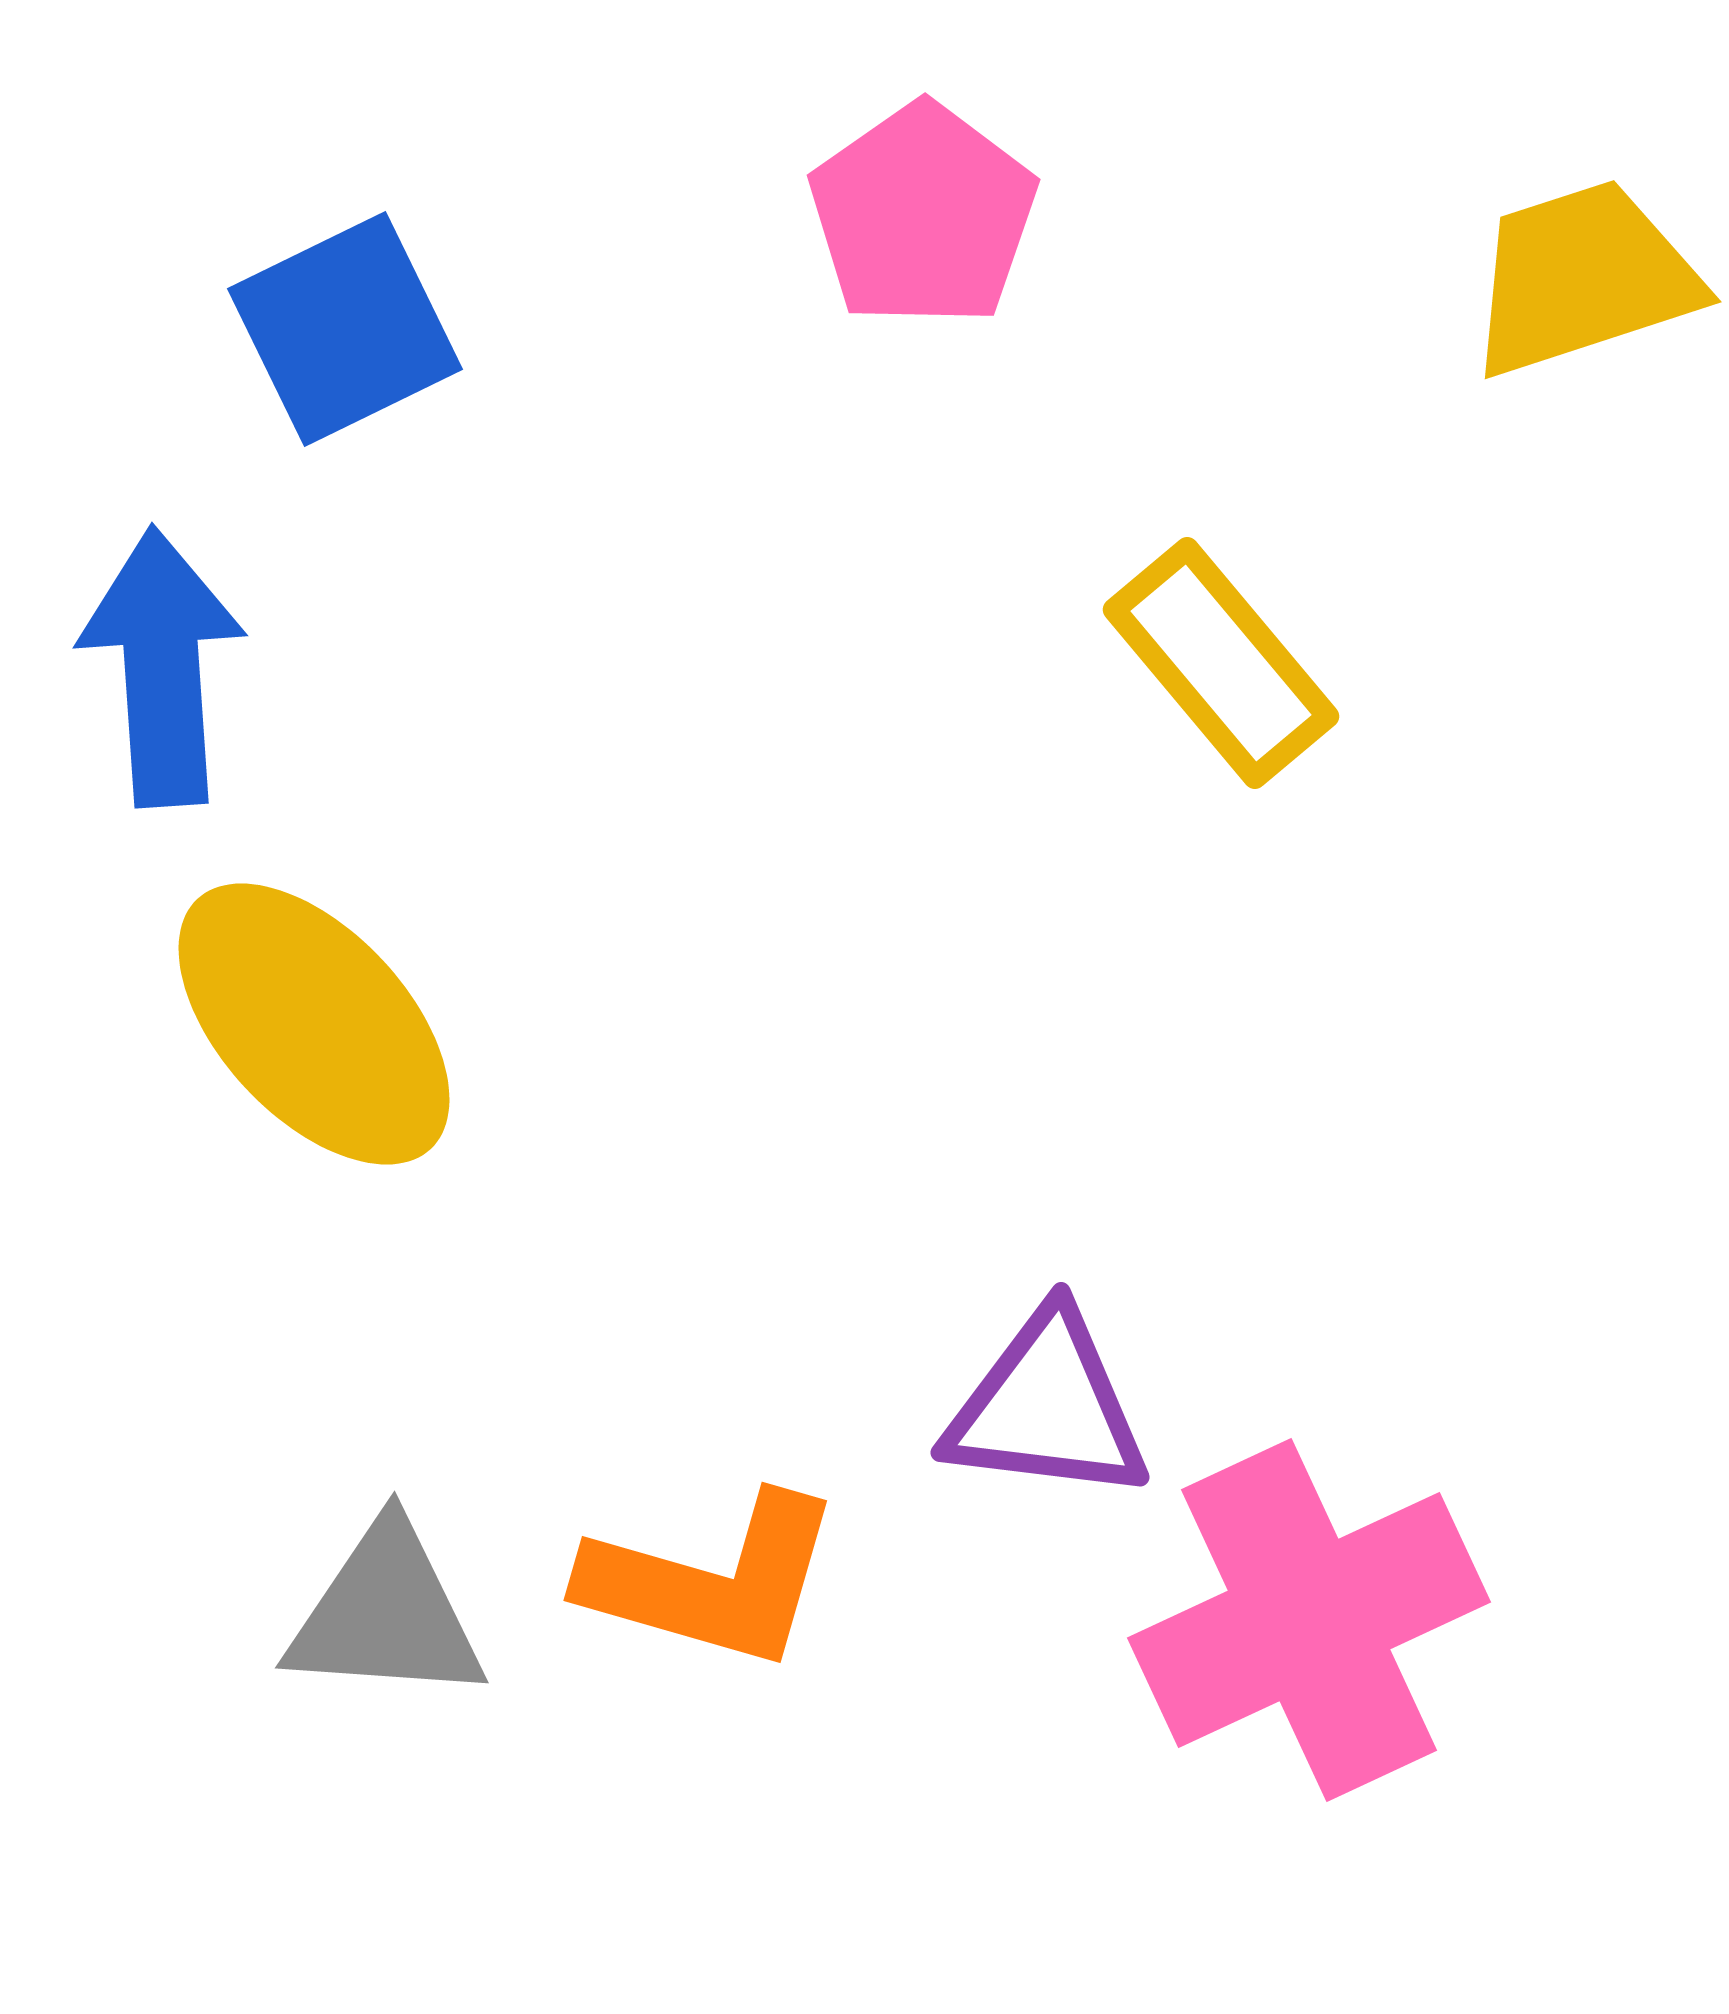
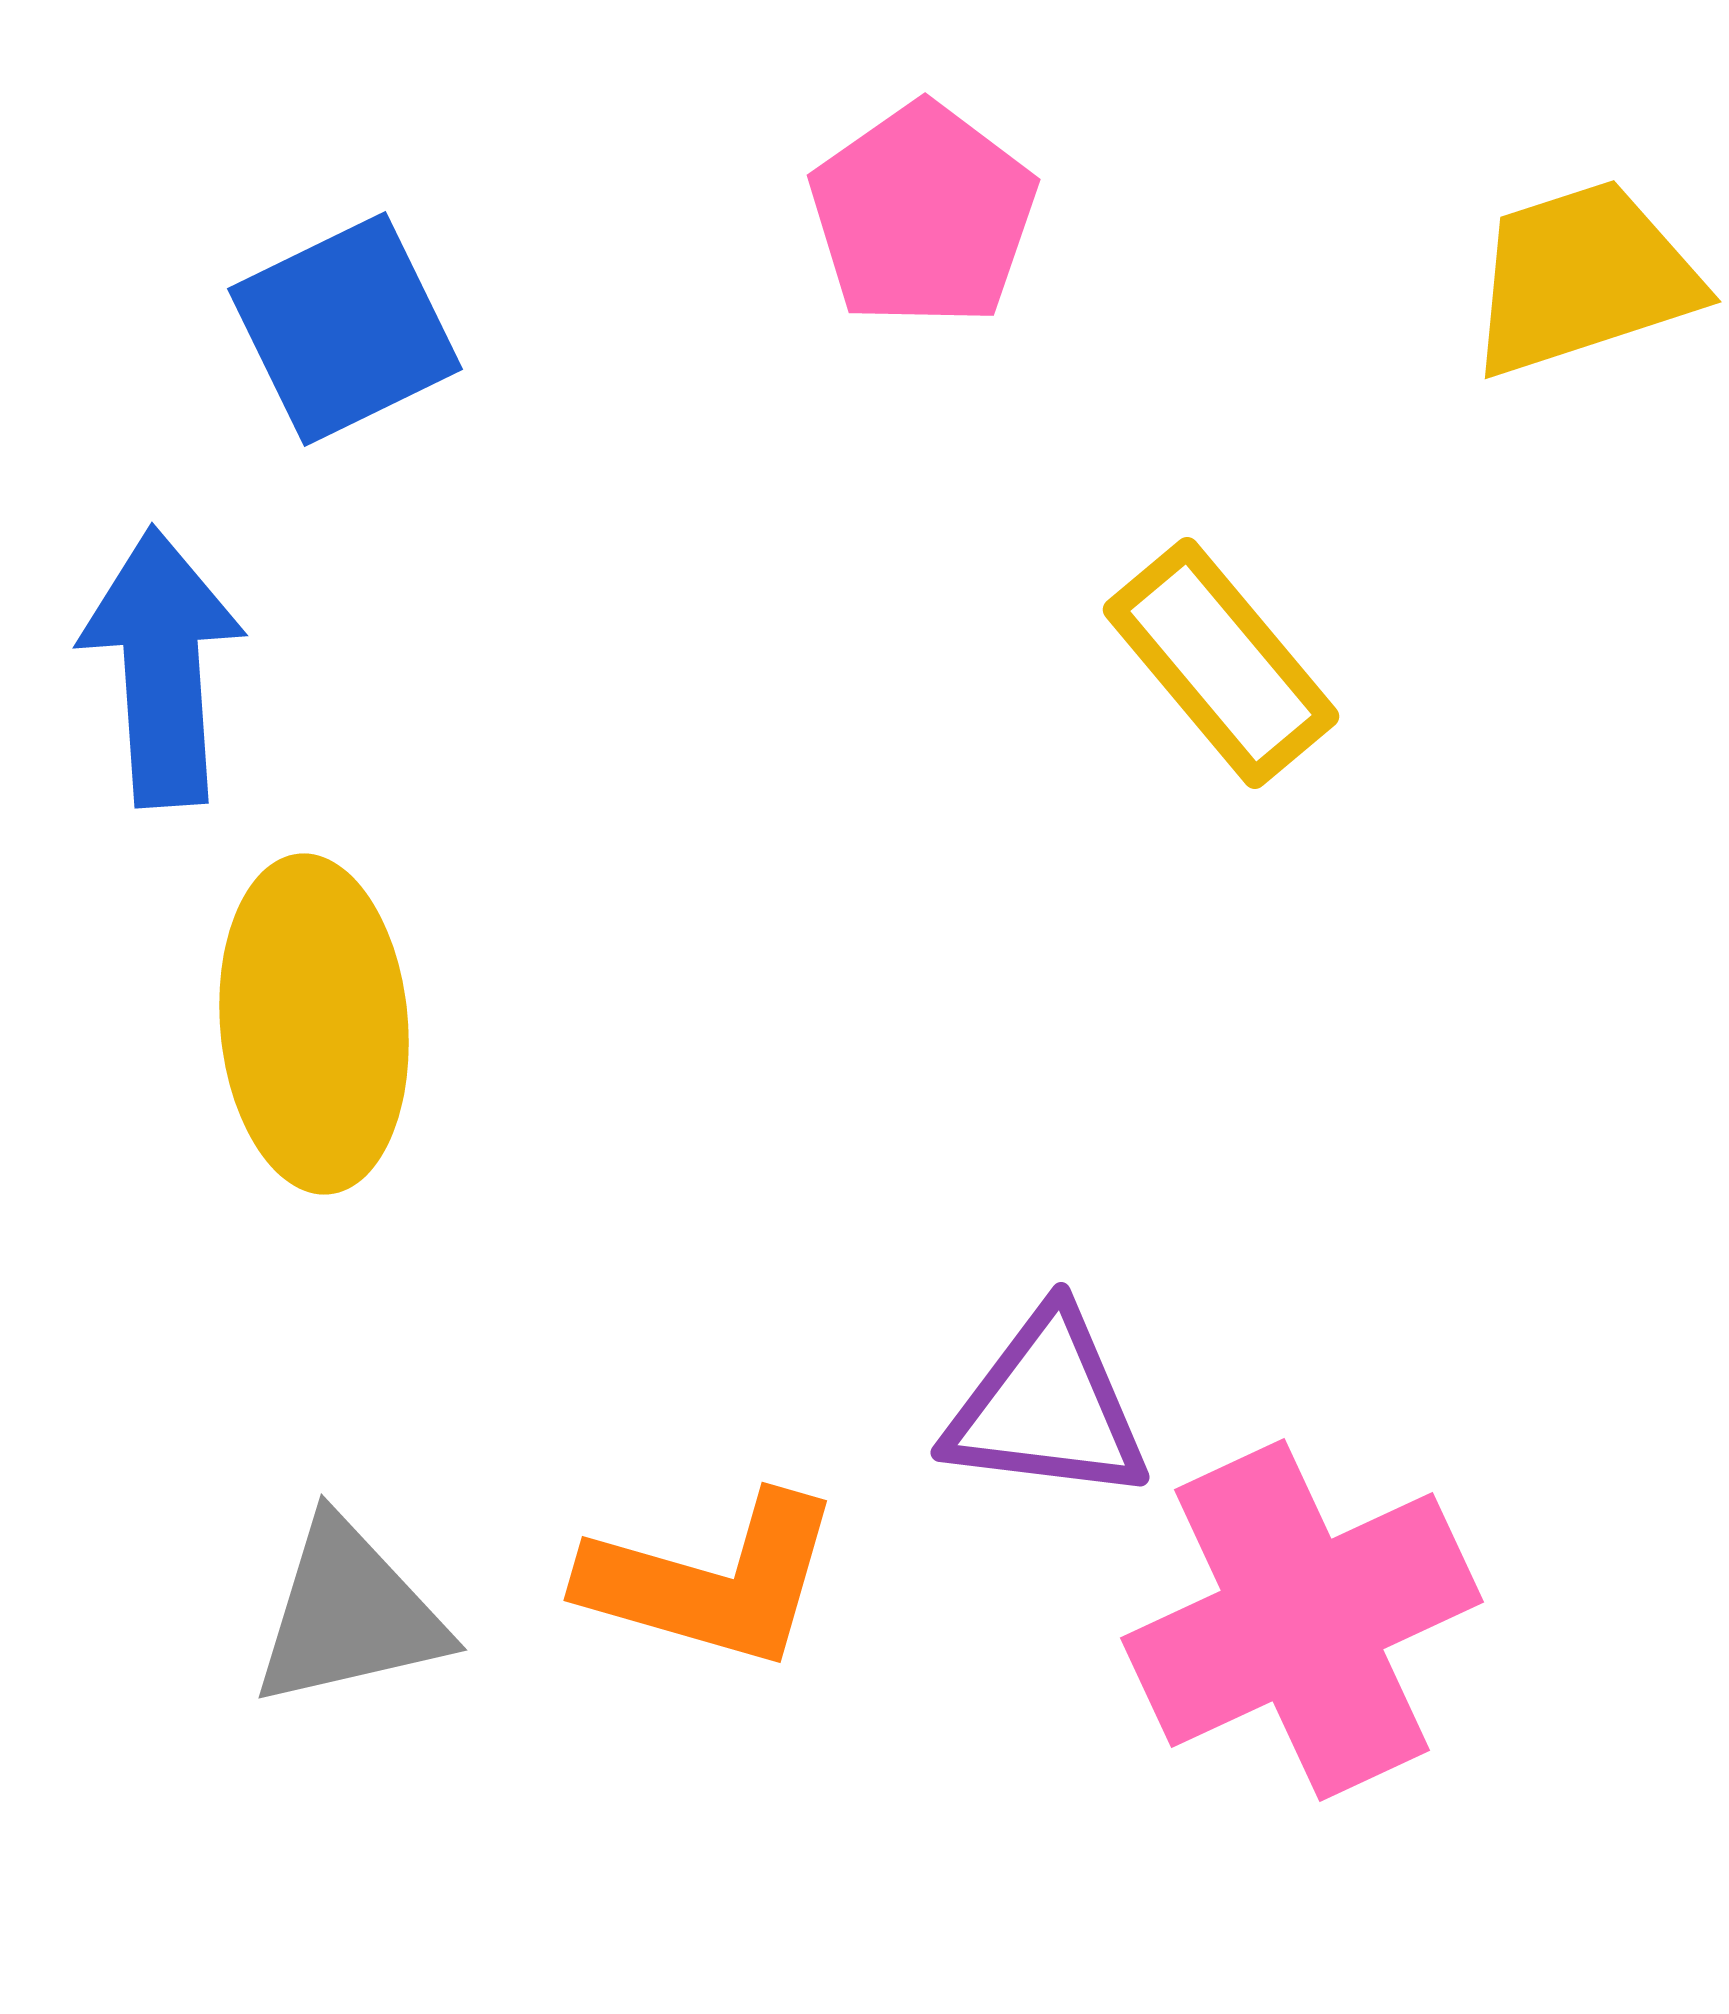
yellow ellipse: rotated 38 degrees clockwise
gray triangle: moved 37 px left; rotated 17 degrees counterclockwise
pink cross: moved 7 px left
